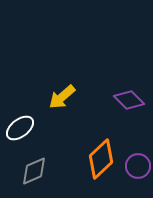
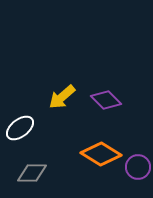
purple diamond: moved 23 px left
orange diamond: moved 5 px up; rotated 75 degrees clockwise
purple circle: moved 1 px down
gray diamond: moved 2 px left, 2 px down; rotated 24 degrees clockwise
